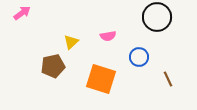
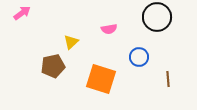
pink semicircle: moved 1 px right, 7 px up
brown line: rotated 21 degrees clockwise
